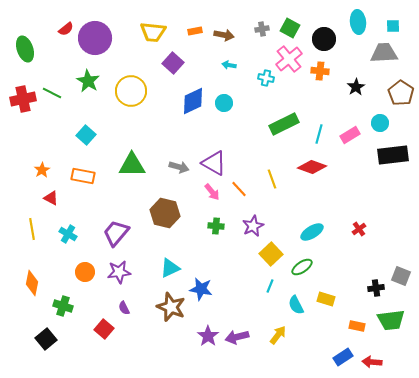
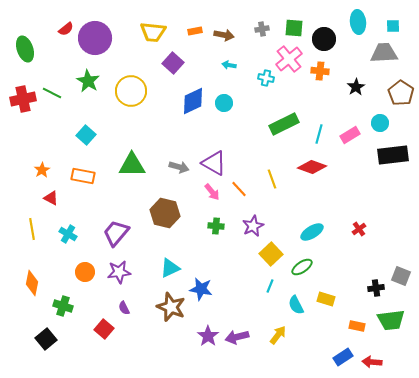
green square at (290, 28): moved 4 px right; rotated 24 degrees counterclockwise
